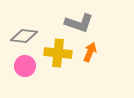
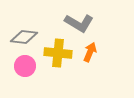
gray L-shape: rotated 12 degrees clockwise
gray diamond: moved 1 px down
